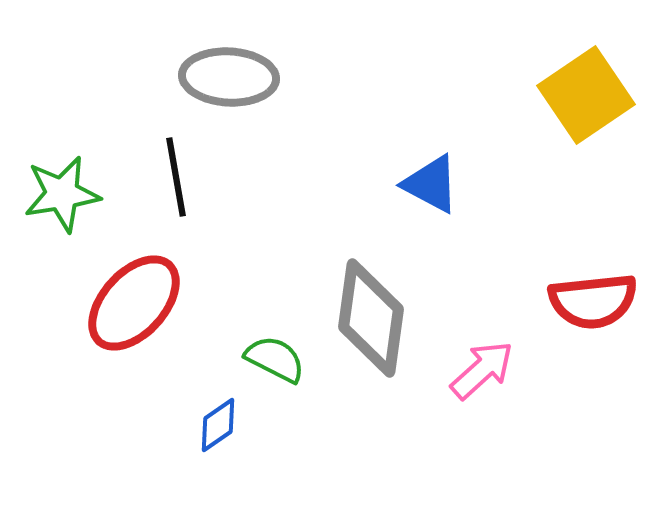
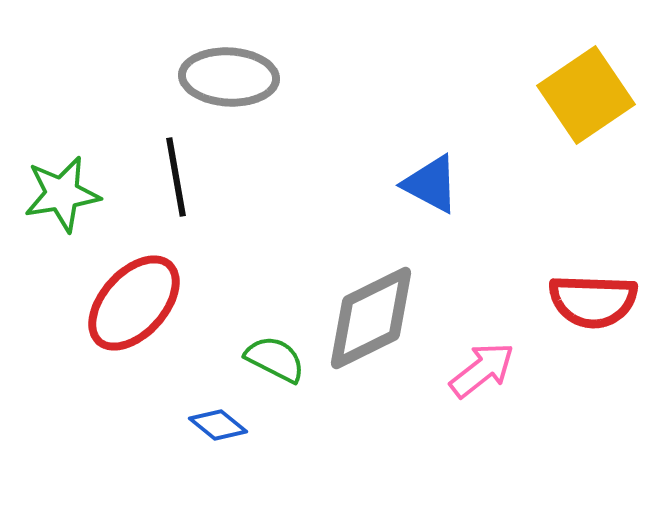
red semicircle: rotated 8 degrees clockwise
gray diamond: rotated 56 degrees clockwise
pink arrow: rotated 4 degrees clockwise
blue diamond: rotated 74 degrees clockwise
